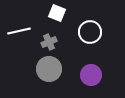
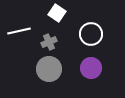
white square: rotated 12 degrees clockwise
white circle: moved 1 px right, 2 px down
purple circle: moved 7 px up
